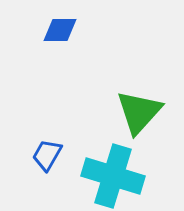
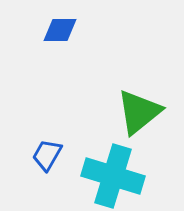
green triangle: rotated 9 degrees clockwise
